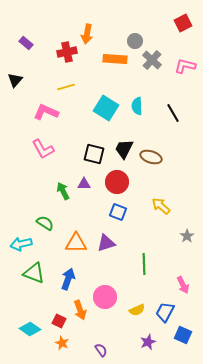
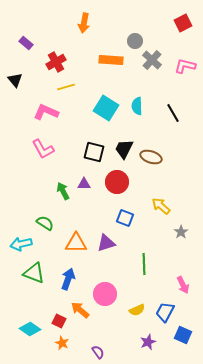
orange arrow at (87, 34): moved 3 px left, 11 px up
red cross at (67, 52): moved 11 px left, 10 px down; rotated 18 degrees counterclockwise
orange rectangle at (115, 59): moved 4 px left, 1 px down
black triangle at (15, 80): rotated 21 degrees counterclockwise
black square at (94, 154): moved 2 px up
blue square at (118, 212): moved 7 px right, 6 px down
gray star at (187, 236): moved 6 px left, 4 px up
pink circle at (105, 297): moved 3 px up
orange arrow at (80, 310): rotated 150 degrees clockwise
purple semicircle at (101, 350): moved 3 px left, 2 px down
